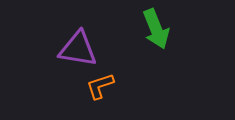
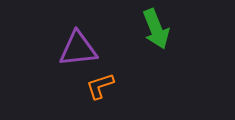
purple triangle: rotated 15 degrees counterclockwise
